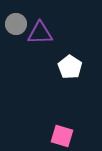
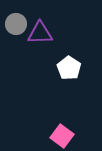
white pentagon: moved 1 px left, 1 px down
pink square: rotated 20 degrees clockwise
